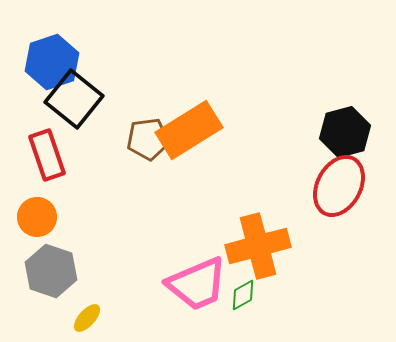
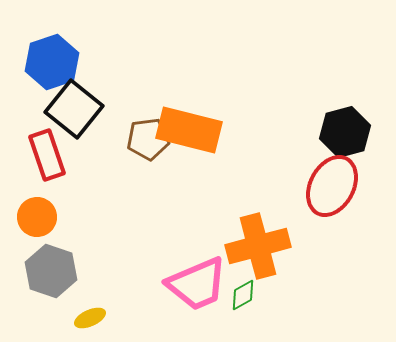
black square: moved 10 px down
orange rectangle: rotated 46 degrees clockwise
red ellipse: moved 7 px left
yellow ellipse: moved 3 px right; rotated 24 degrees clockwise
